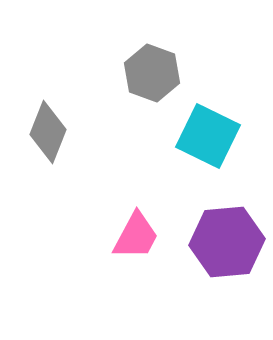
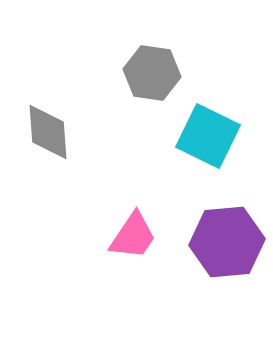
gray hexagon: rotated 12 degrees counterclockwise
gray diamond: rotated 26 degrees counterclockwise
pink trapezoid: moved 3 px left; rotated 6 degrees clockwise
